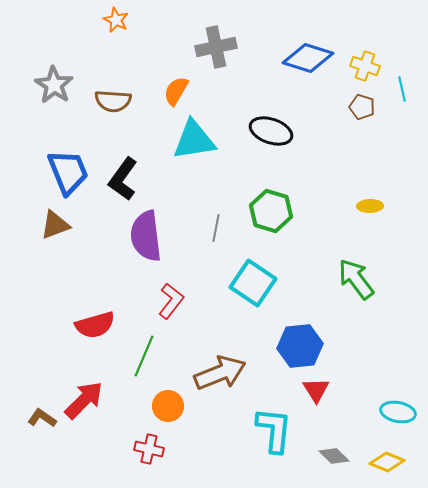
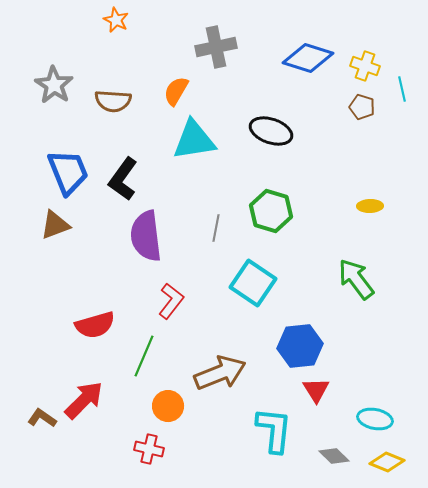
cyan ellipse: moved 23 px left, 7 px down
